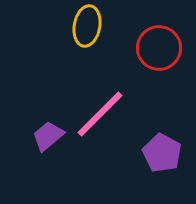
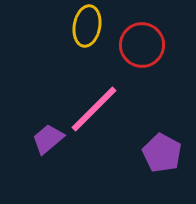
red circle: moved 17 px left, 3 px up
pink line: moved 6 px left, 5 px up
purple trapezoid: moved 3 px down
